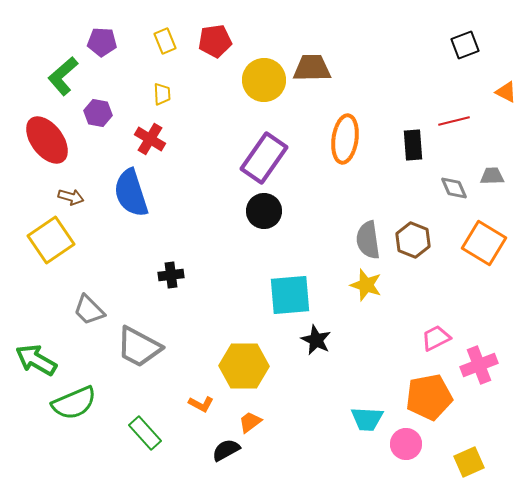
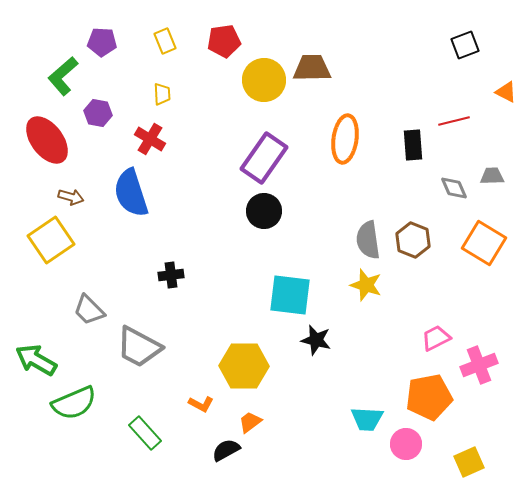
red pentagon at (215, 41): moved 9 px right
cyan square at (290, 295): rotated 12 degrees clockwise
black star at (316, 340): rotated 12 degrees counterclockwise
